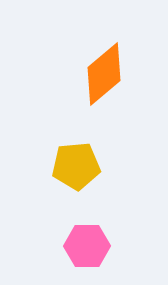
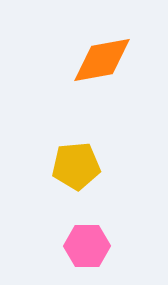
orange diamond: moved 2 px left, 14 px up; rotated 30 degrees clockwise
